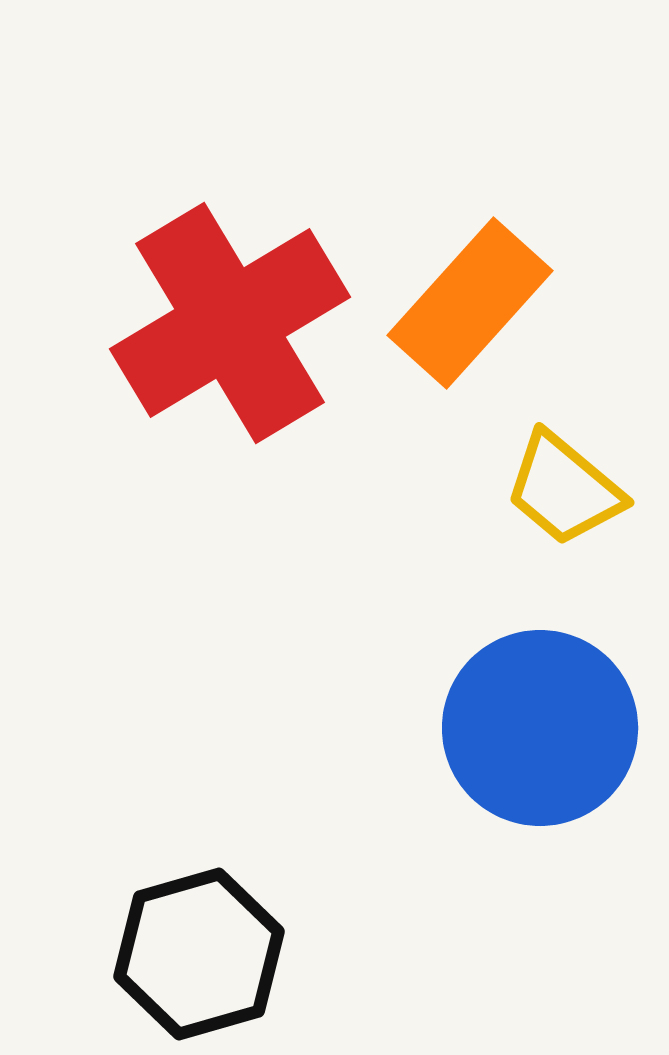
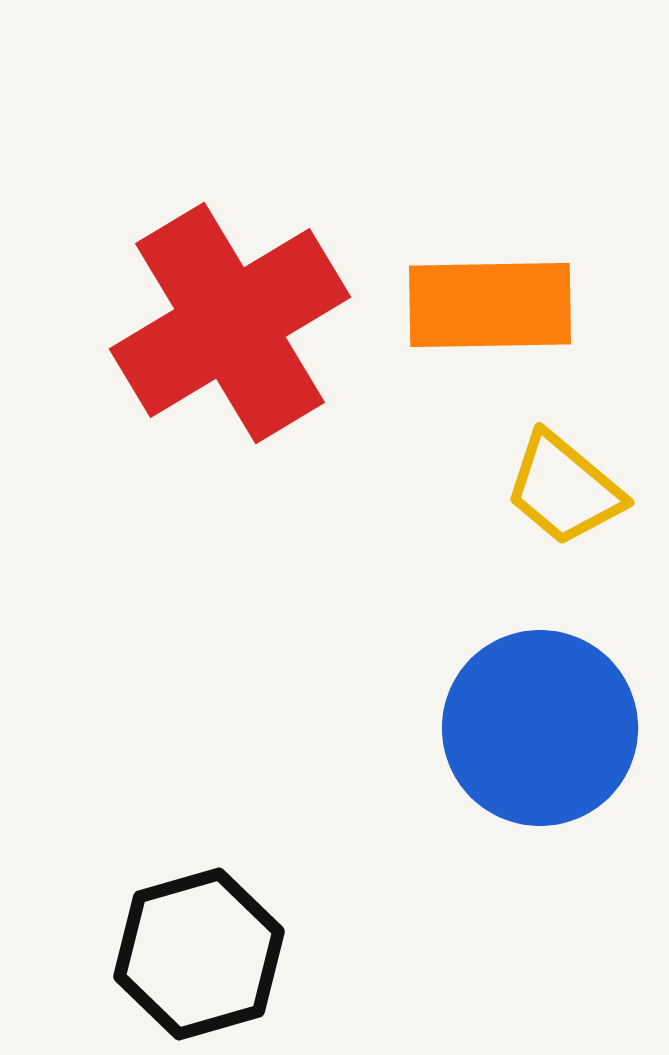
orange rectangle: moved 20 px right, 2 px down; rotated 47 degrees clockwise
